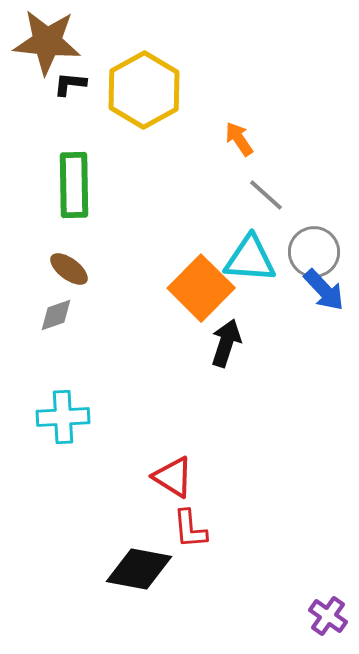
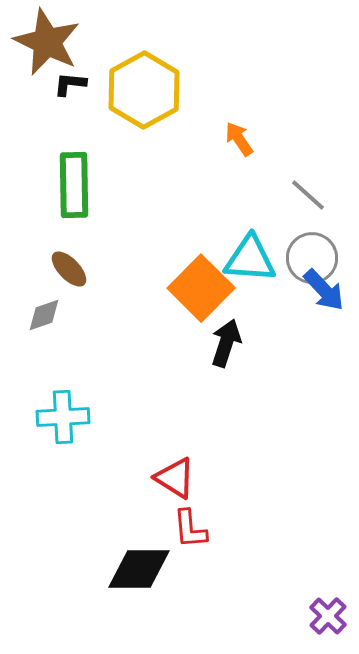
brown star: rotated 20 degrees clockwise
gray line: moved 42 px right
gray circle: moved 2 px left, 6 px down
brown ellipse: rotated 9 degrees clockwise
gray diamond: moved 12 px left
red triangle: moved 2 px right, 1 px down
black diamond: rotated 10 degrees counterclockwise
purple cross: rotated 9 degrees clockwise
